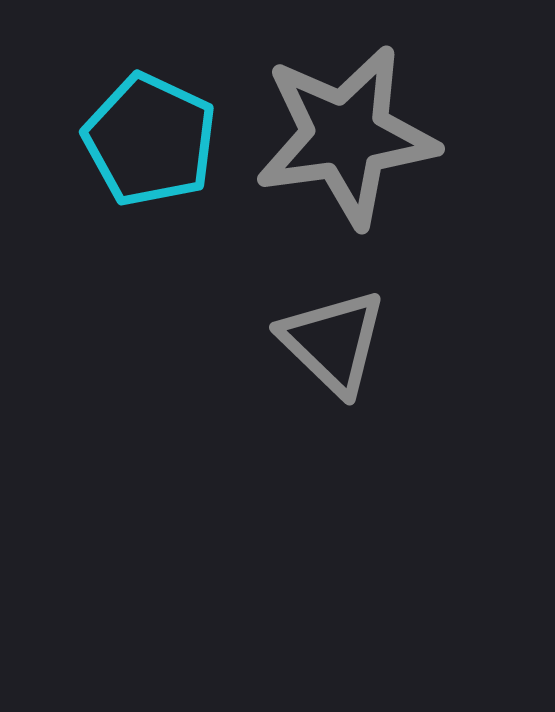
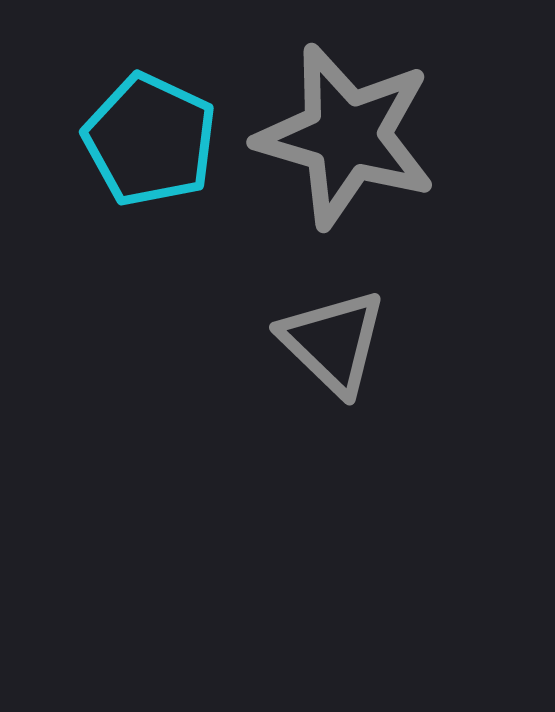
gray star: rotated 24 degrees clockwise
